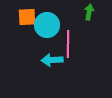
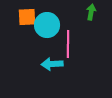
green arrow: moved 2 px right
cyan arrow: moved 4 px down
